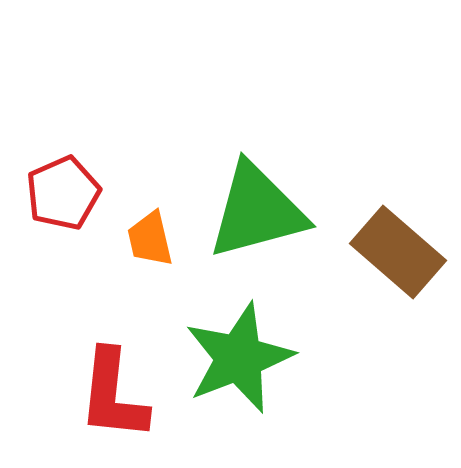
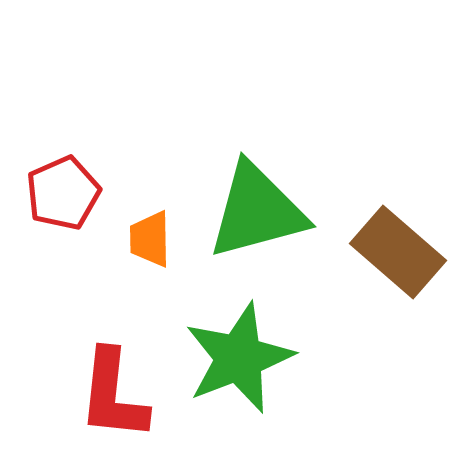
orange trapezoid: rotated 12 degrees clockwise
